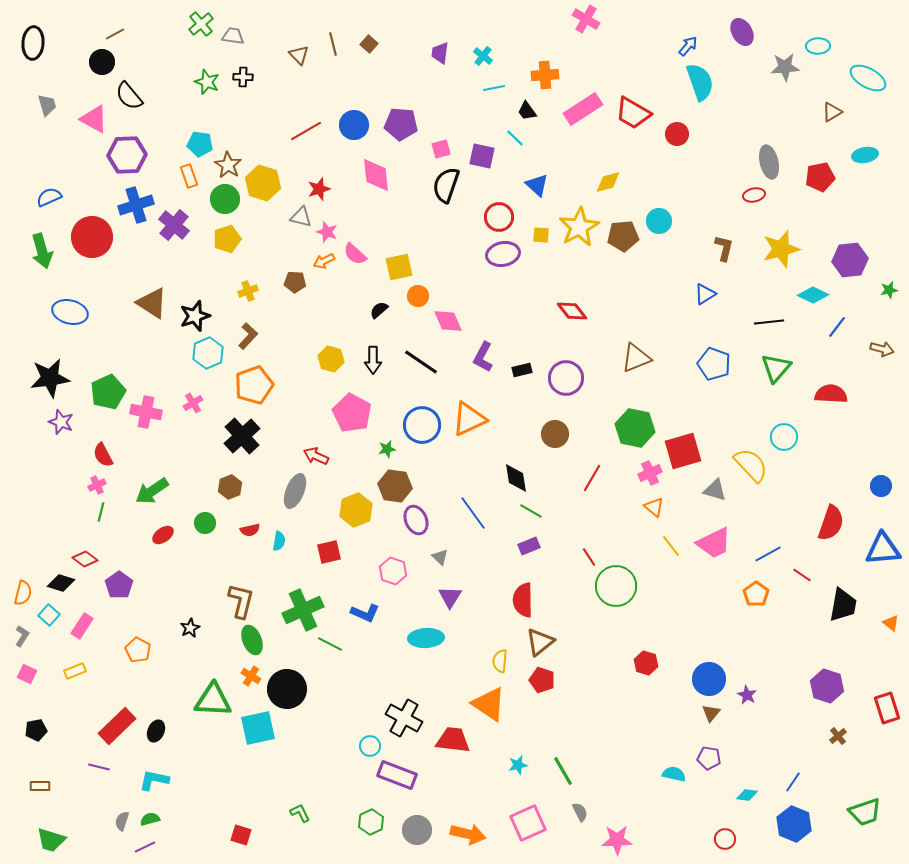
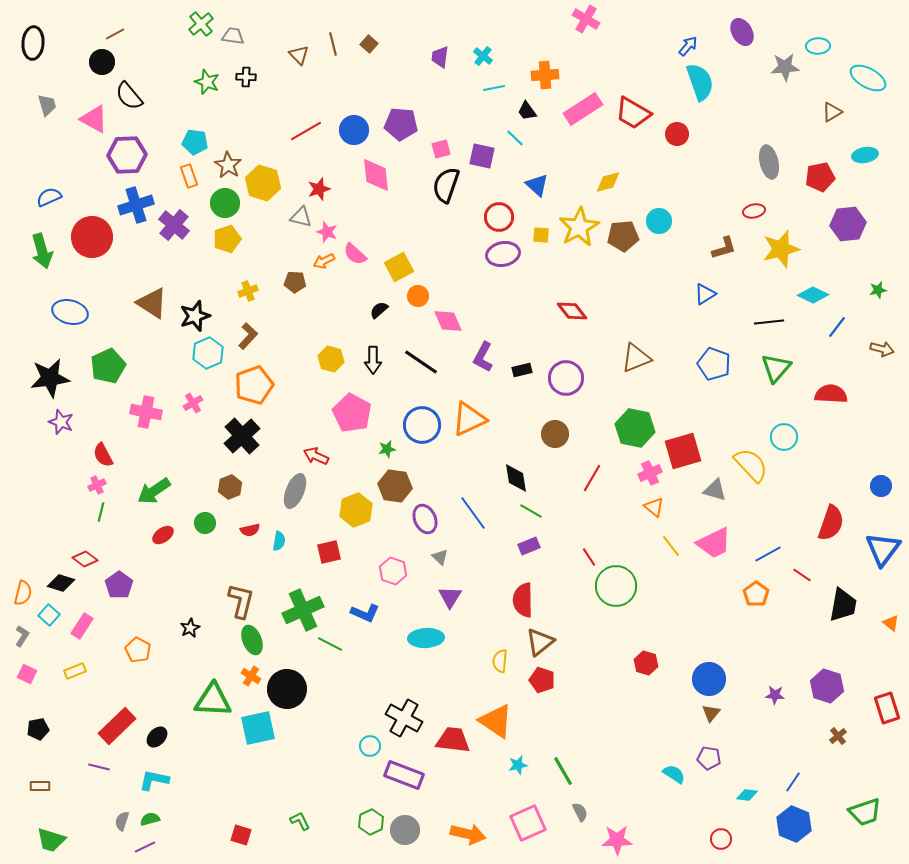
purple trapezoid at (440, 53): moved 4 px down
black cross at (243, 77): moved 3 px right
blue circle at (354, 125): moved 5 px down
cyan pentagon at (200, 144): moved 5 px left, 2 px up
red ellipse at (754, 195): moved 16 px down
green circle at (225, 199): moved 4 px down
brown L-shape at (724, 248): rotated 60 degrees clockwise
purple hexagon at (850, 260): moved 2 px left, 36 px up
yellow square at (399, 267): rotated 16 degrees counterclockwise
green star at (889, 290): moved 11 px left
green pentagon at (108, 392): moved 26 px up
green arrow at (152, 491): moved 2 px right
purple ellipse at (416, 520): moved 9 px right, 1 px up
blue triangle at (883, 549): rotated 48 degrees counterclockwise
purple star at (747, 695): moved 28 px right; rotated 24 degrees counterclockwise
orange triangle at (489, 704): moved 7 px right, 17 px down
black pentagon at (36, 730): moved 2 px right, 1 px up
black ellipse at (156, 731): moved 1 px right, 6 px down; rotated 20 degrees clockwise
cyan semicircle at (674, 774): rotated 20 degrees clockwise
purple rectangle at (397, 775): moved 7 px right
green L-shape at (300, 813): moved 8 px down
gray circle at (417, 830): moved 12 px left
red circle at (725, 839): moved 4 px left
